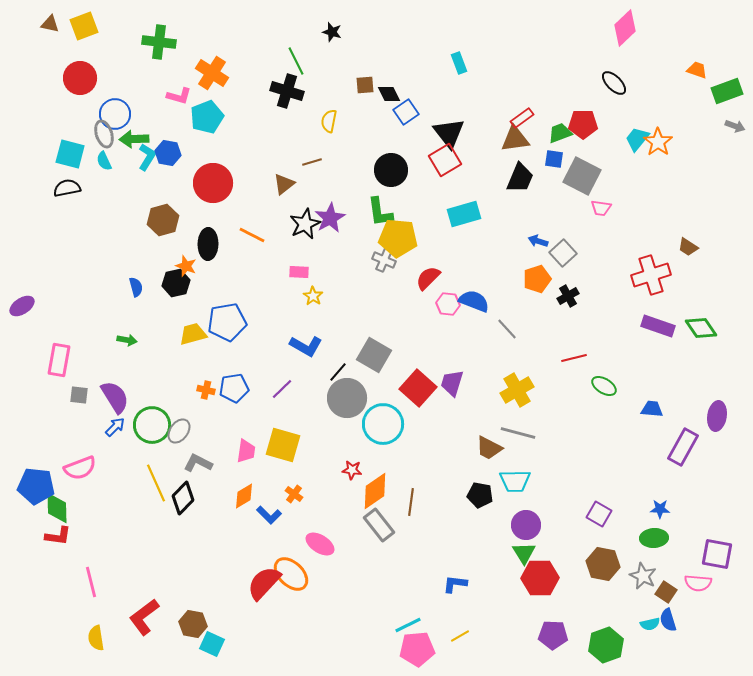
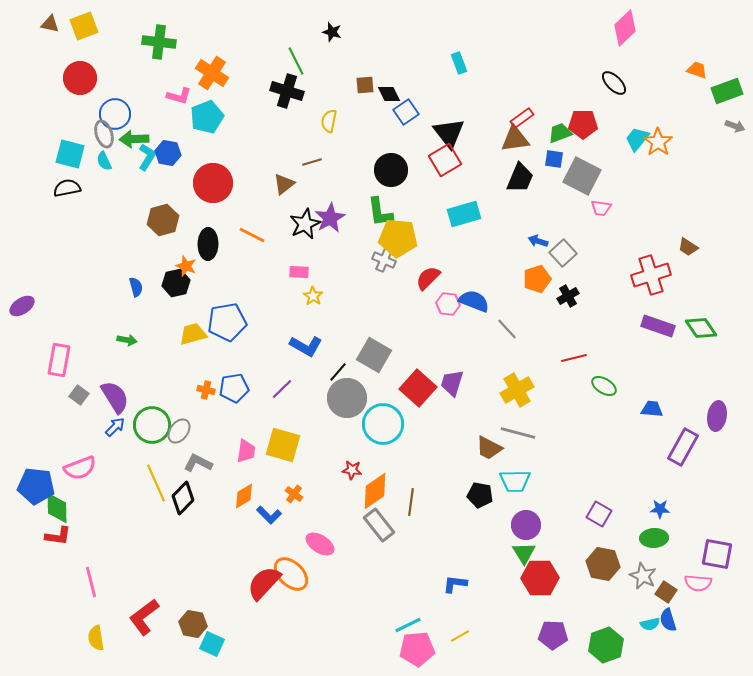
gray square at (79, 395): rotated 30 degrees clockwise
